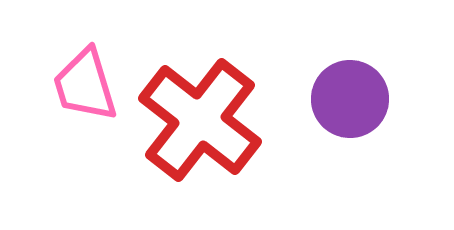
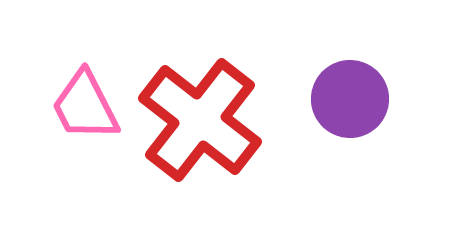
pink trapezoid: moved 21 px down; rotated 10 degrees counterclockwise
